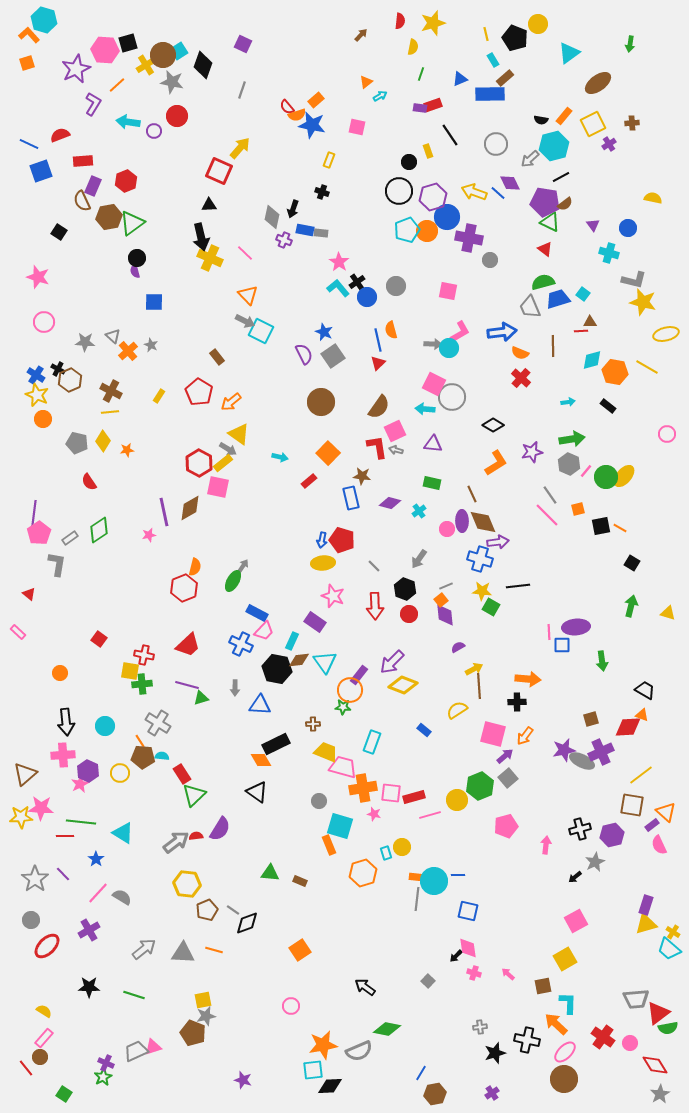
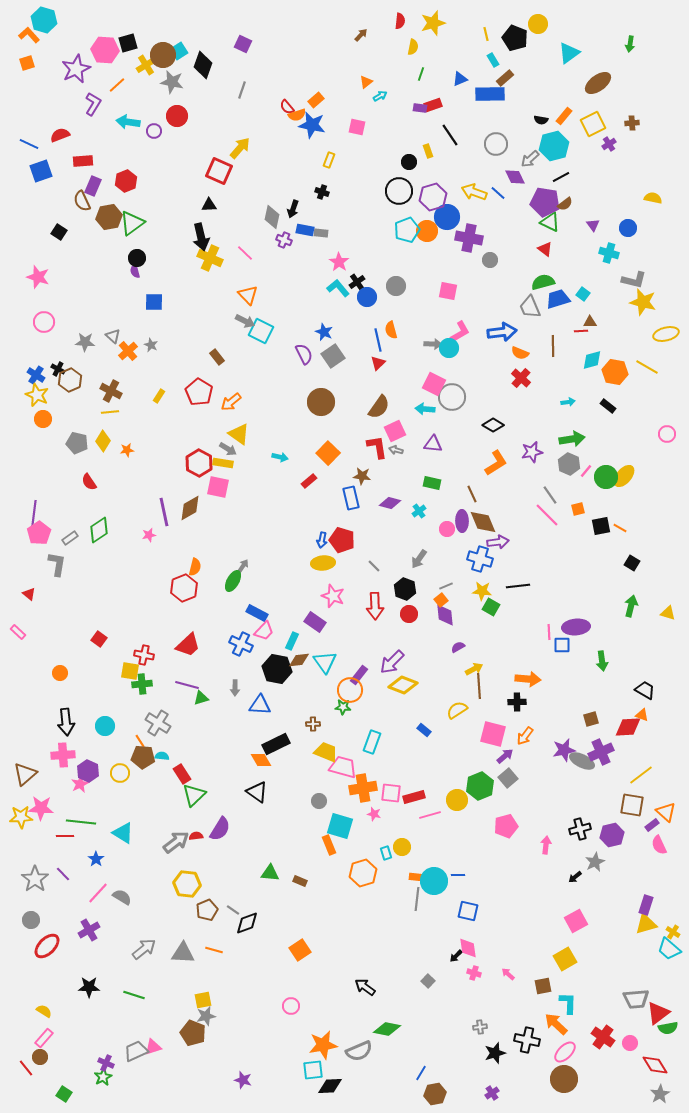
purple diamond at (510, 183): moved 5 px right, 6 px up
yellow rectangle at (223, 463): rotated 48 degrees clockwise
